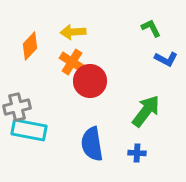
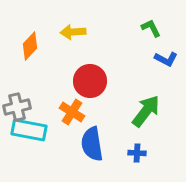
orange cross: moved 50 px down
